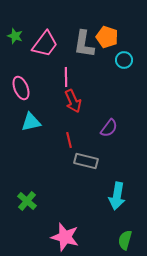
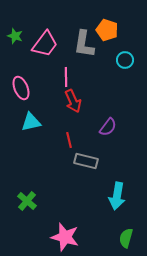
orange pentagon: moved 7 px up
cyan circle: moved 1 px right
purple semicircle: moved 1 px left, 1 px up
green semicircle: moved 1 px right, 2 px up
